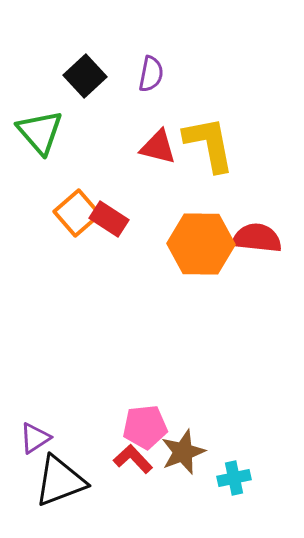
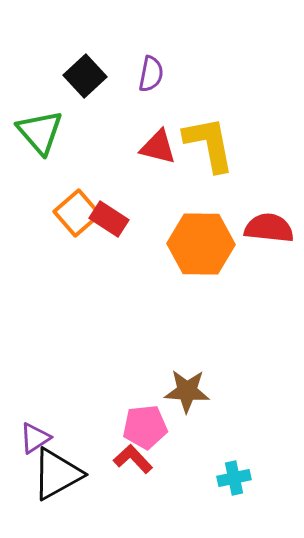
red semicircle: moved 12 px right, 10 px up
brown star: moved 4 px right, 61 px up; rotated 24 degrees clockwise
black triangle: moved 3 px left, 7 px up; rotated 8 degrees counterclockwise
